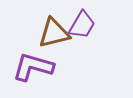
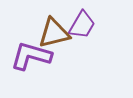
purple L-shape: moved 2 px left, 11 px up
